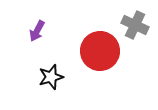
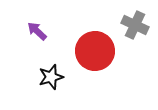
purple arrow: rotated 105 degrees clockwise
red circle: moved 5 px left
